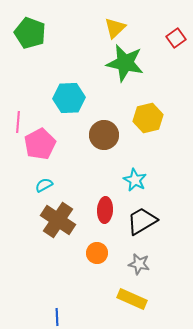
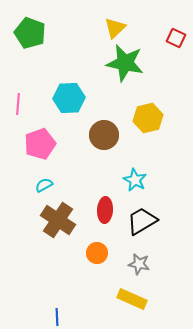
red square: rotated 30 degrees counterclockwise
pink line: moved 18 px up
pink pentagon: rotated 8 degrees clockwise
